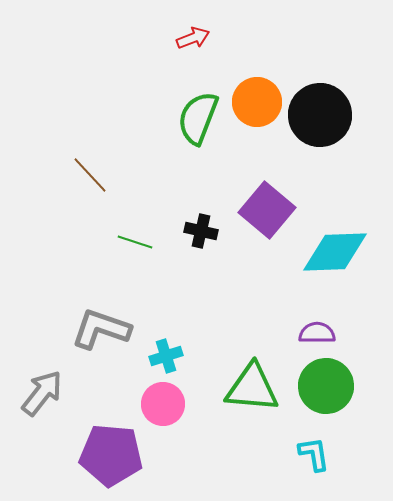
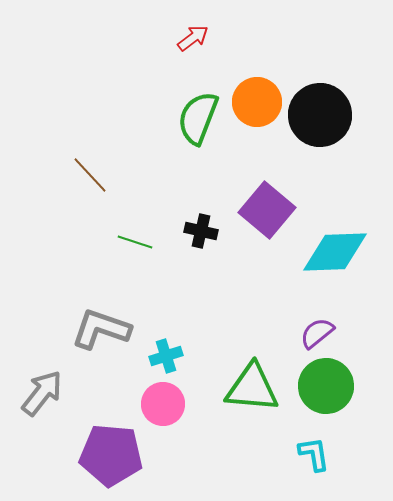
red arrow: rotated 16 degrees counterclockwise
purple semicircle: rotated 39 degrees counterclockwise
